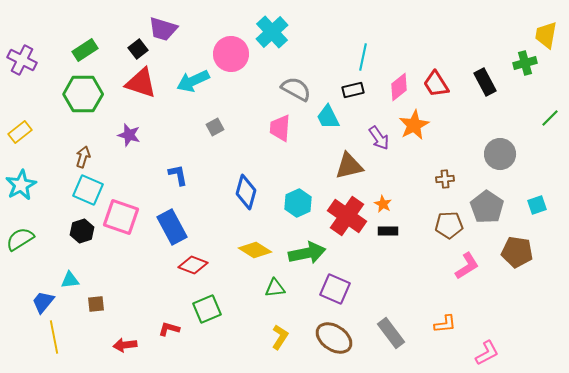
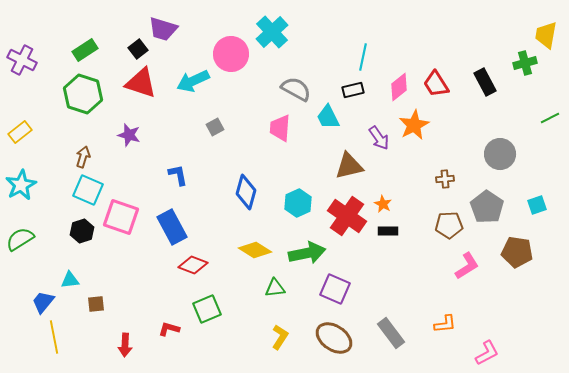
green hexagon at (83, 94): rotated 18 degrees clockwise
green line at (550, 118): rotated 18 degrees clockwise
red arrow at (125, 345): rotated 80 degrees counterclockwise
